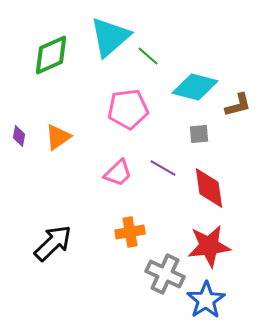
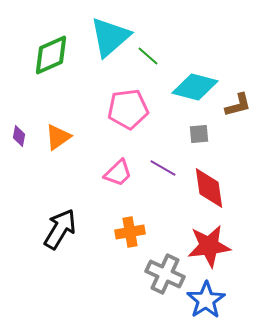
black arrow: moved 7 px right, 14 px up; rotated 15 degrees counterclockwise
